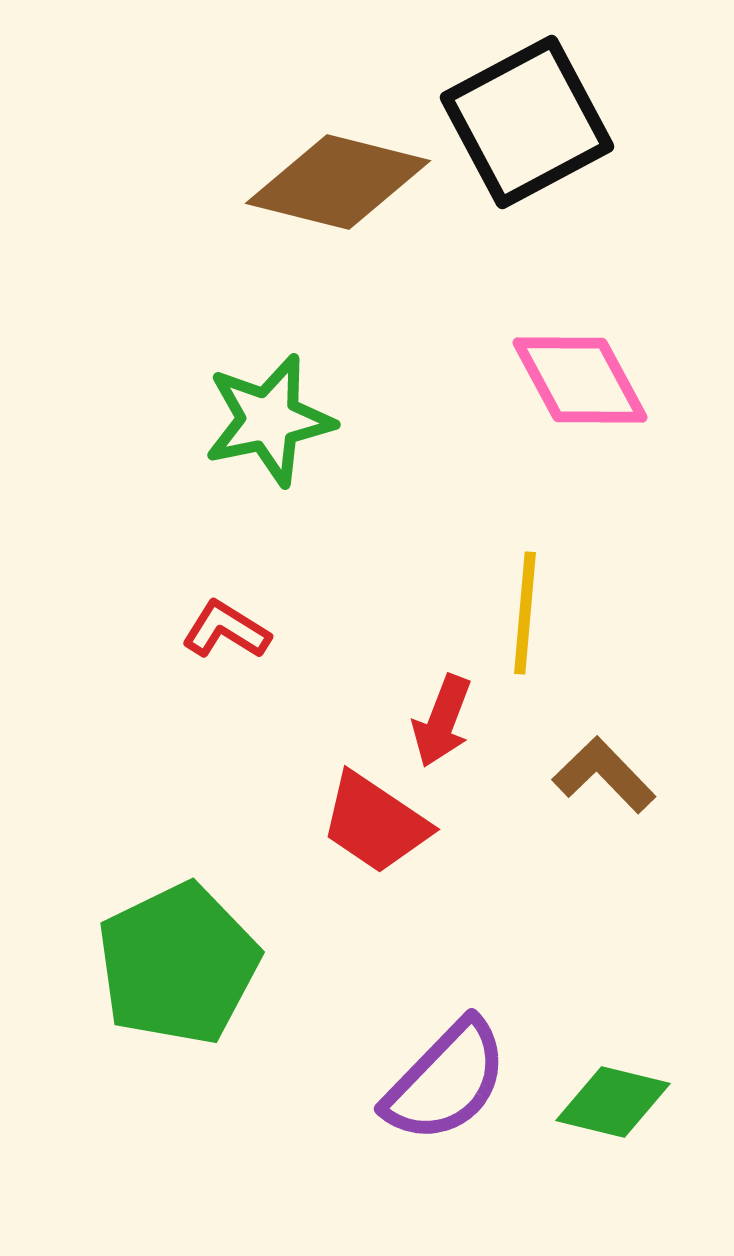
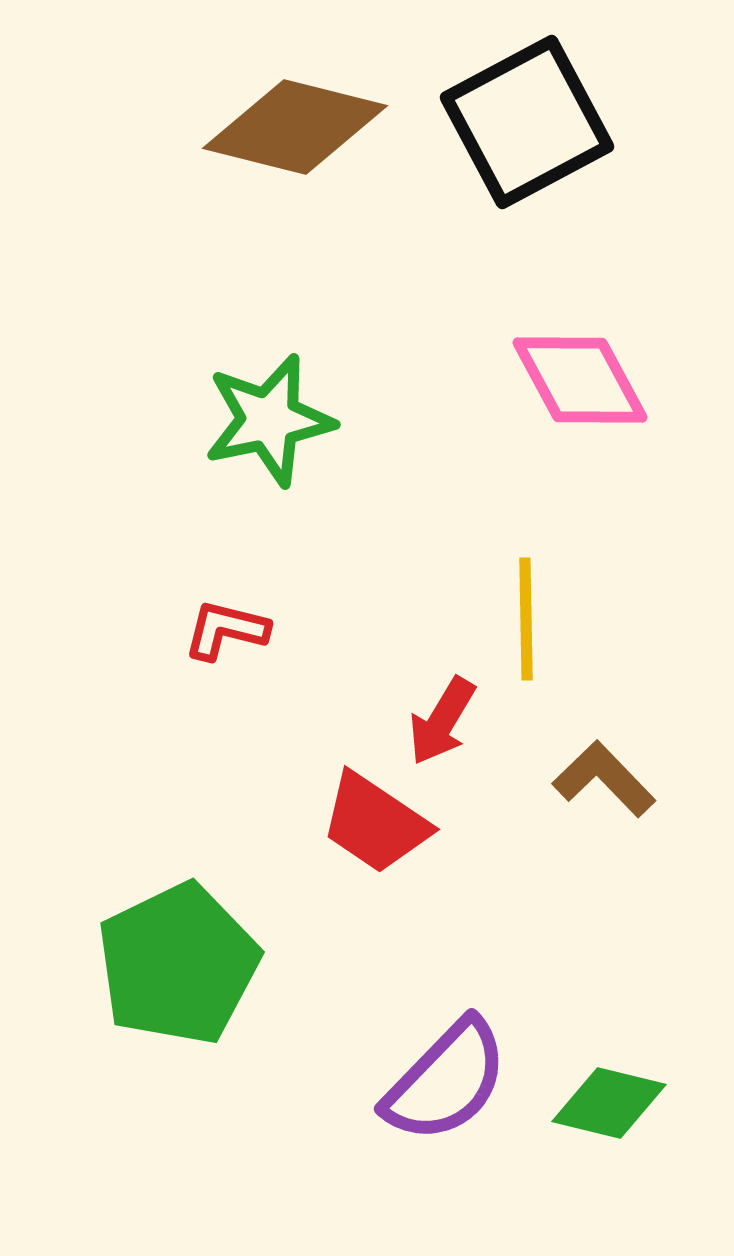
brown diamond: moved 43 px left, 55 px up
yellow line: moved 1 px right, 6 px down; rotated 6 degrees counterclockwise
red L-shape: rotated 18 degrees counterclockwise
red arrow: rotated 10 degrees clockwise
brown L-shape: moved 4 px down
green diamond: moved 4 px left, 1 px down
